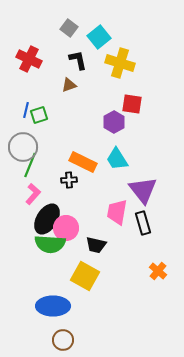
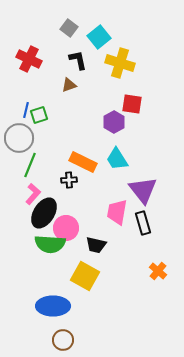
gray circle: moved 4 px left, 9 px up
black ellipse: moved 3 px left, 6 px up
